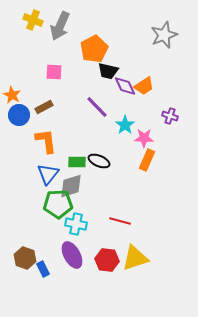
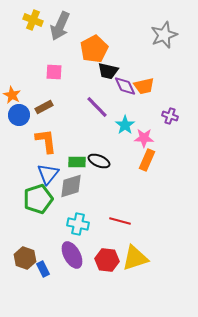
orange trapezoid: rotated 20 degrees clockwise
green pentagon: moved 20 px left, 5 px up; rotated 16 degrees counterclockwise
cyan cross: moved 2 px right
